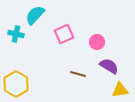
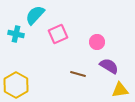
pink square: moved 6 px left
yellow hexagon: moved 1 px down
